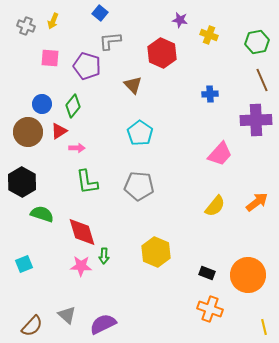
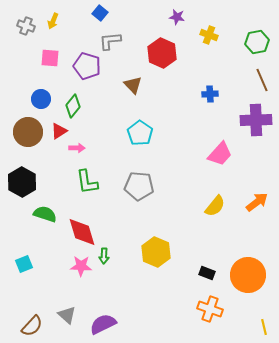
purple star: moved 3 px left, 3 px up
blue circle: moved 1 px left, 5 px up
green semicircle: moved 3 px right
